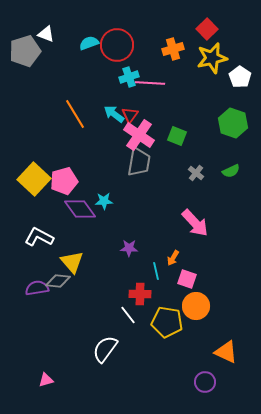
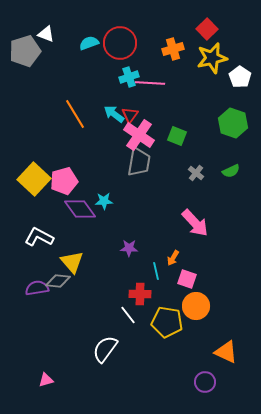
red circle: moved 3 px right, 2 px up
